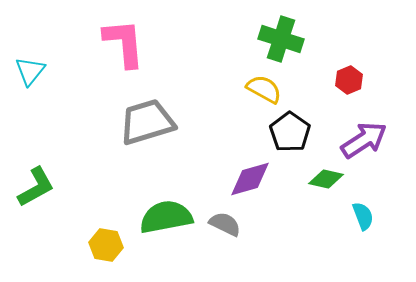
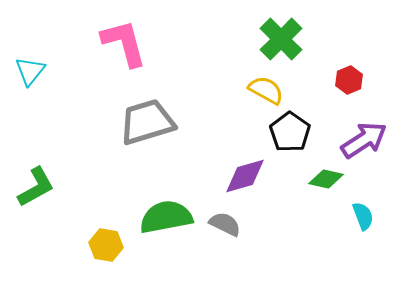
green cross: rotated 27 degrees clockwise
pink L-shape: rotated 10 degrees counterclockwise
yellow semicircle: moved 2 px right, 1 px down
purple diamond: moved 5 px left, 3 px up
